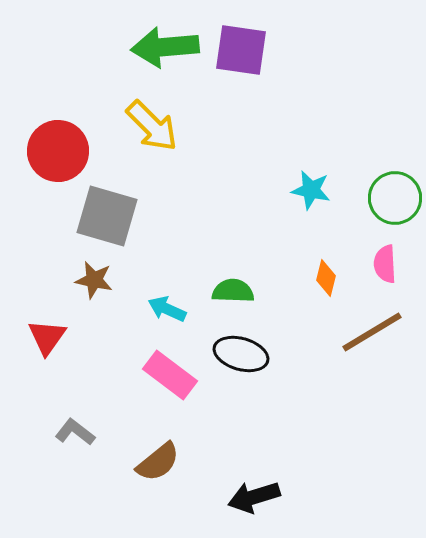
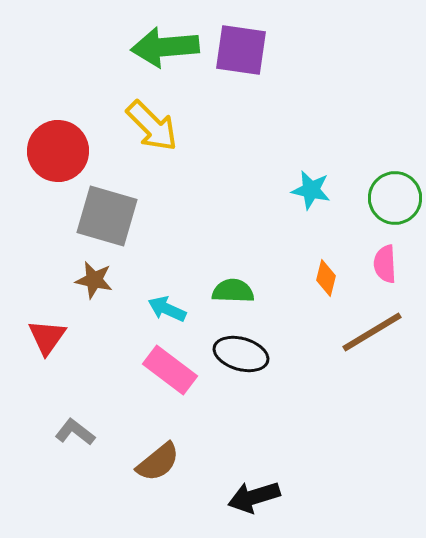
pink rectangle: moved 5 px up
